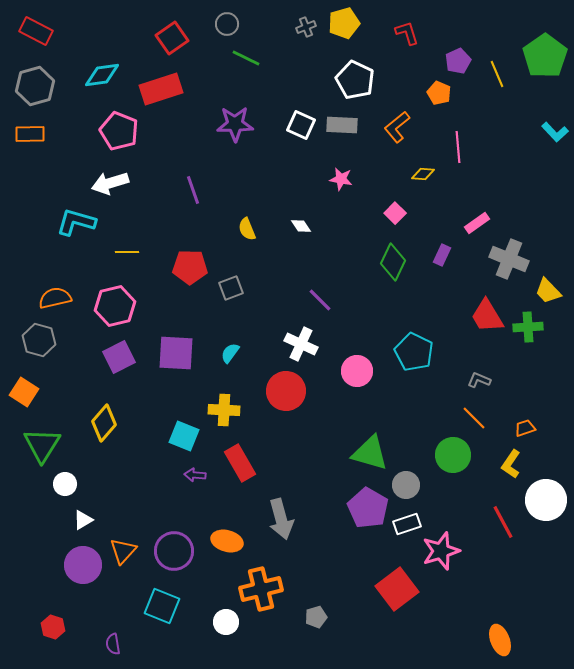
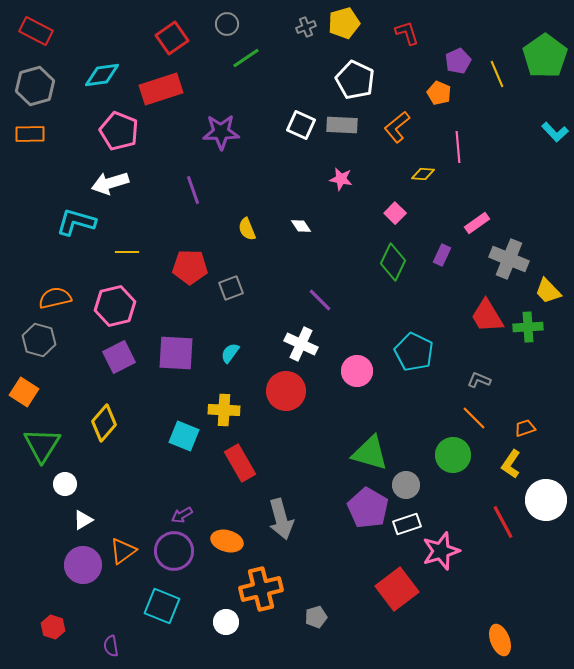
green line at (246, 58): rotated 60 degrees counterclockwise
purple star at (235, 124): moved 14 px left, 8 px down
purple arrow at (195, 475): moved 13 px left, 40 px down; rotated 35 degrees counterclockwise
orange triangle at (123, 551): rotated 12 degrees clockwise
purple semicircle at (113, 644): moved 2 px left, 2 px down
